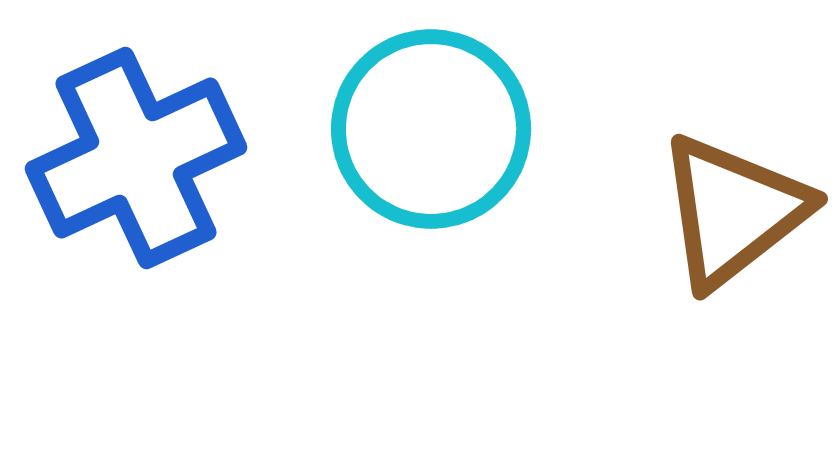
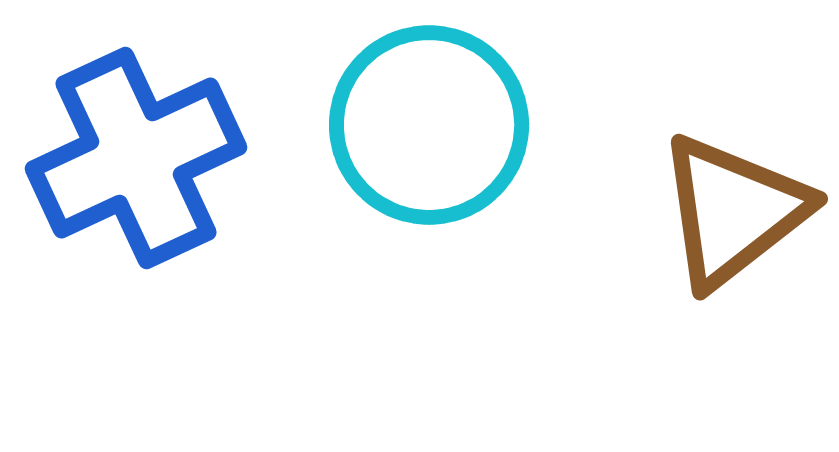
cyan circle: moved 2 px left, 4 px up
